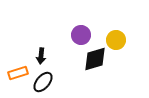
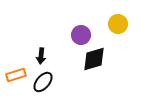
yellow circle: moved 2 px right, 16 px up
black diamond: moved 1 px left
orange rectangle: moved 2 px left, 2 px down
